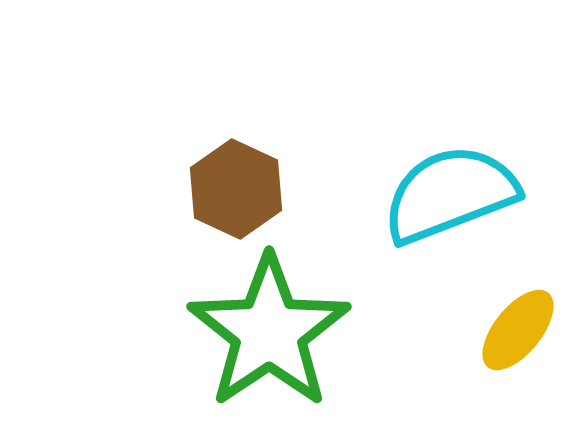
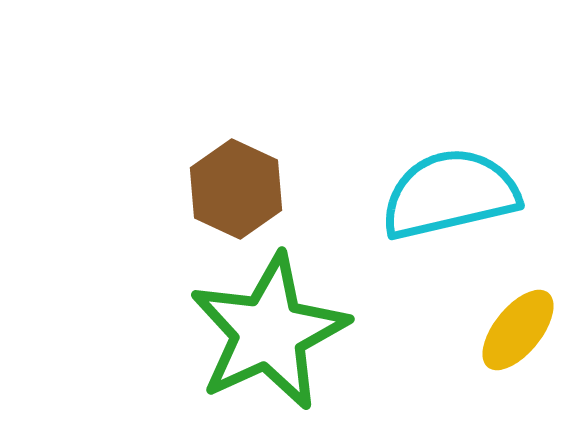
cyan semicircle: rotated 8 degrees clockwise
green star: rotated 9 degrees clockwise
